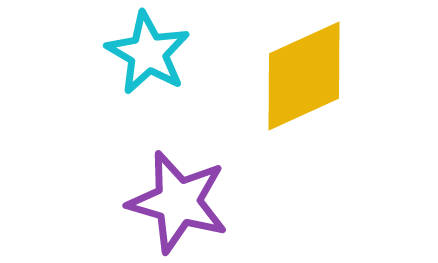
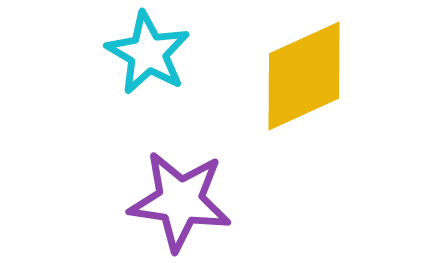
purple star: moved 2 px right, 1 px up; rotated 8 degrees counterclockwise
